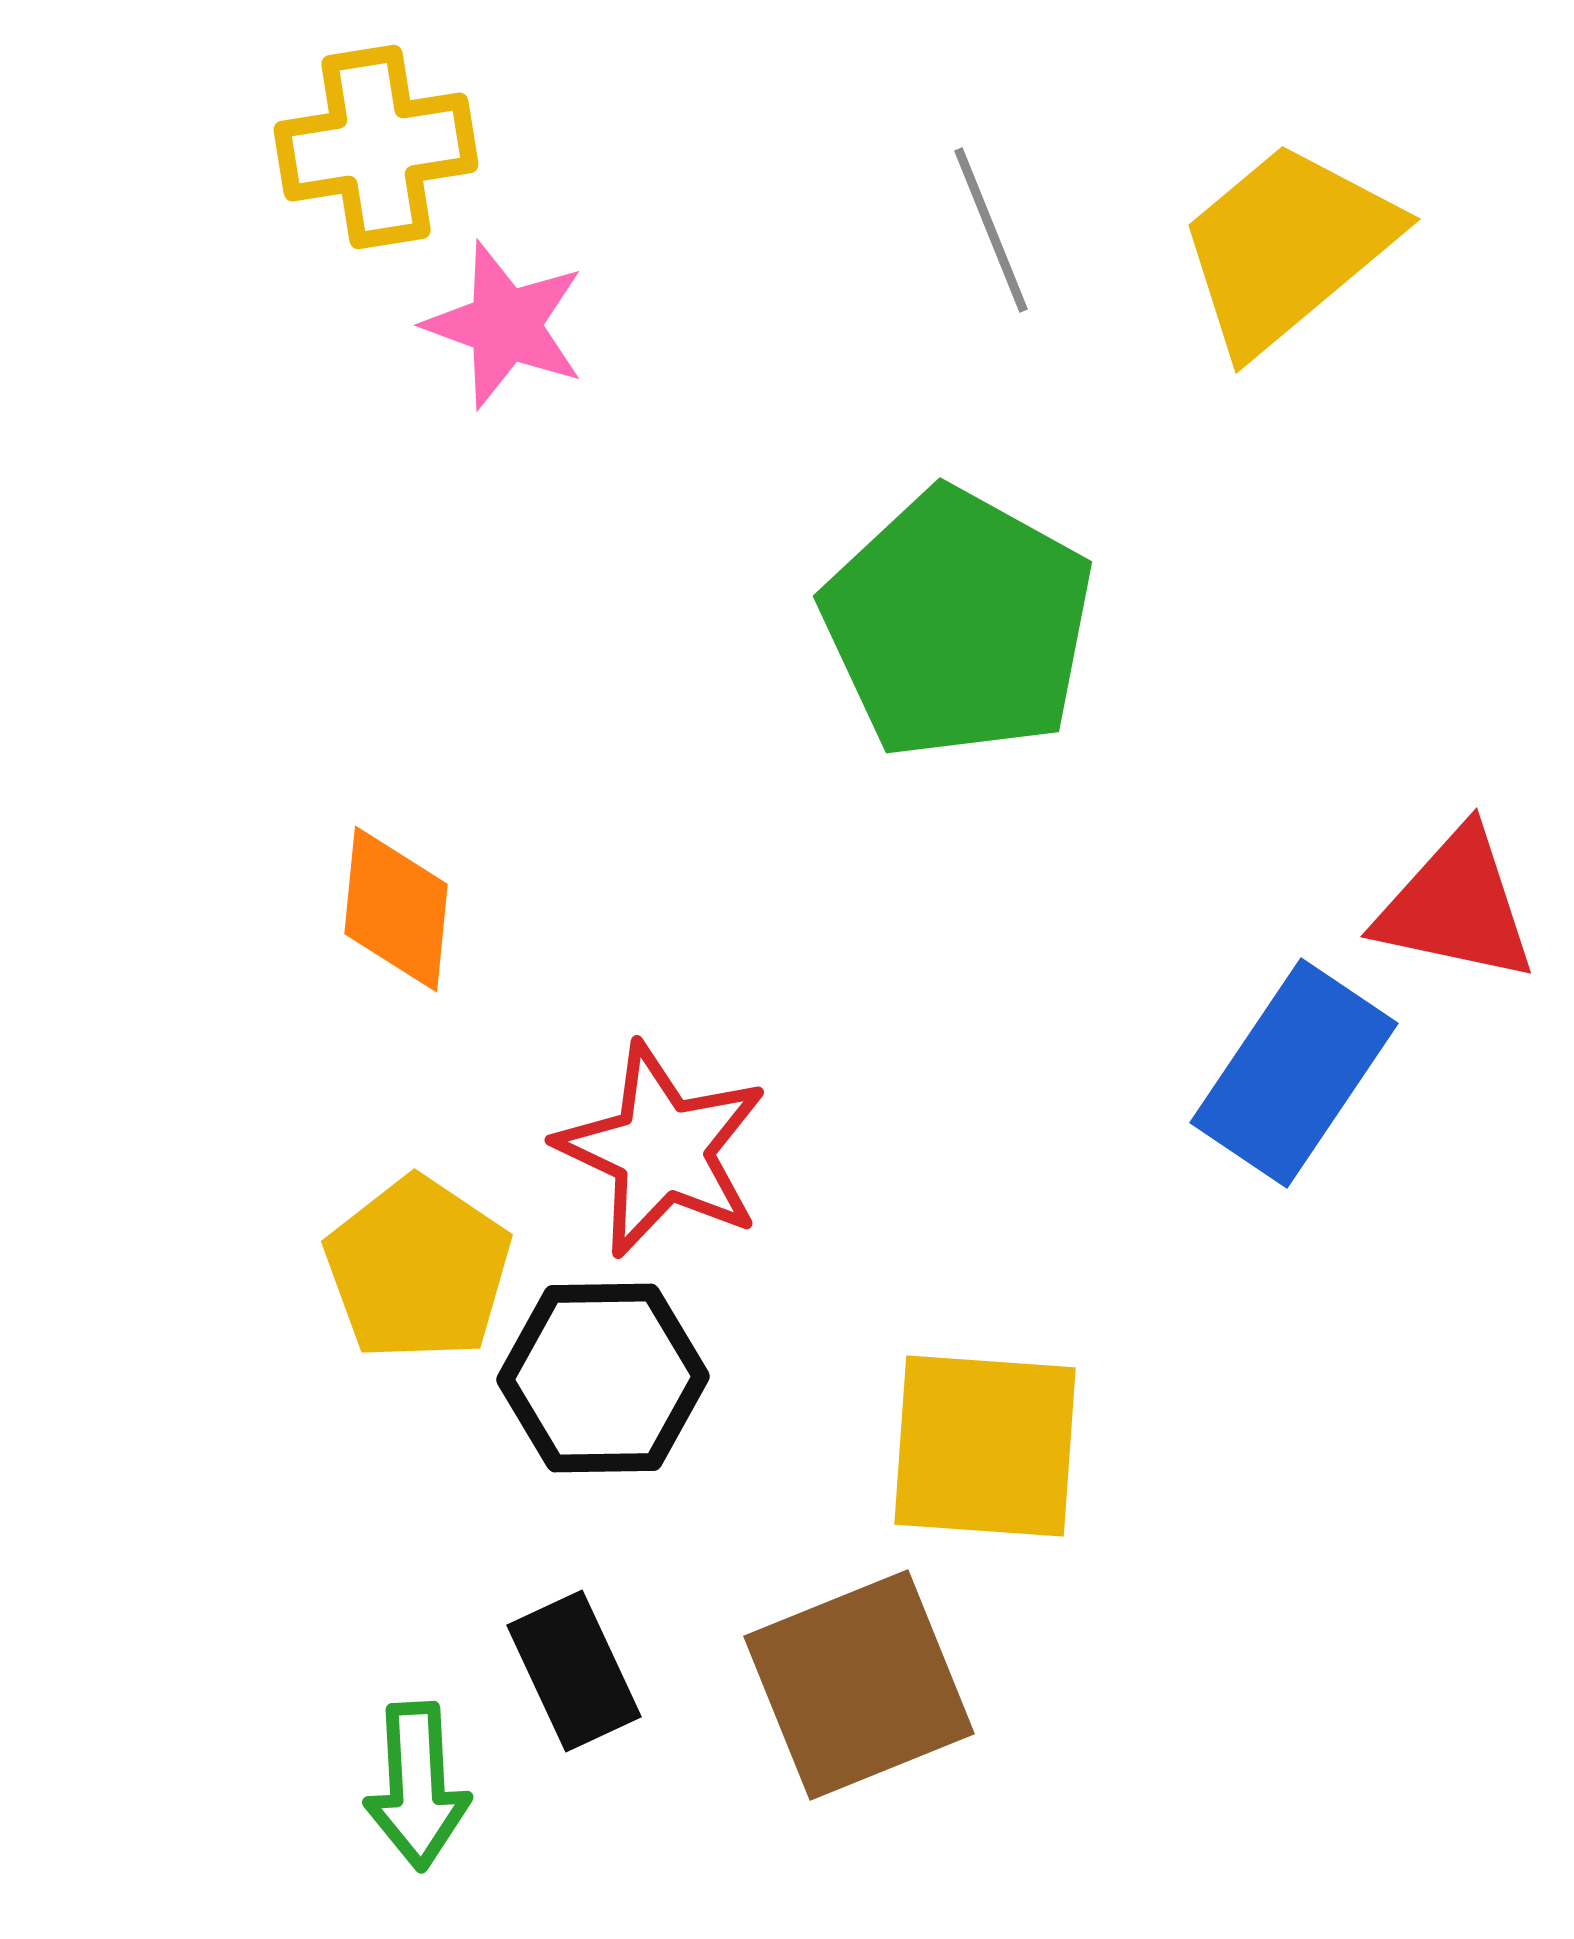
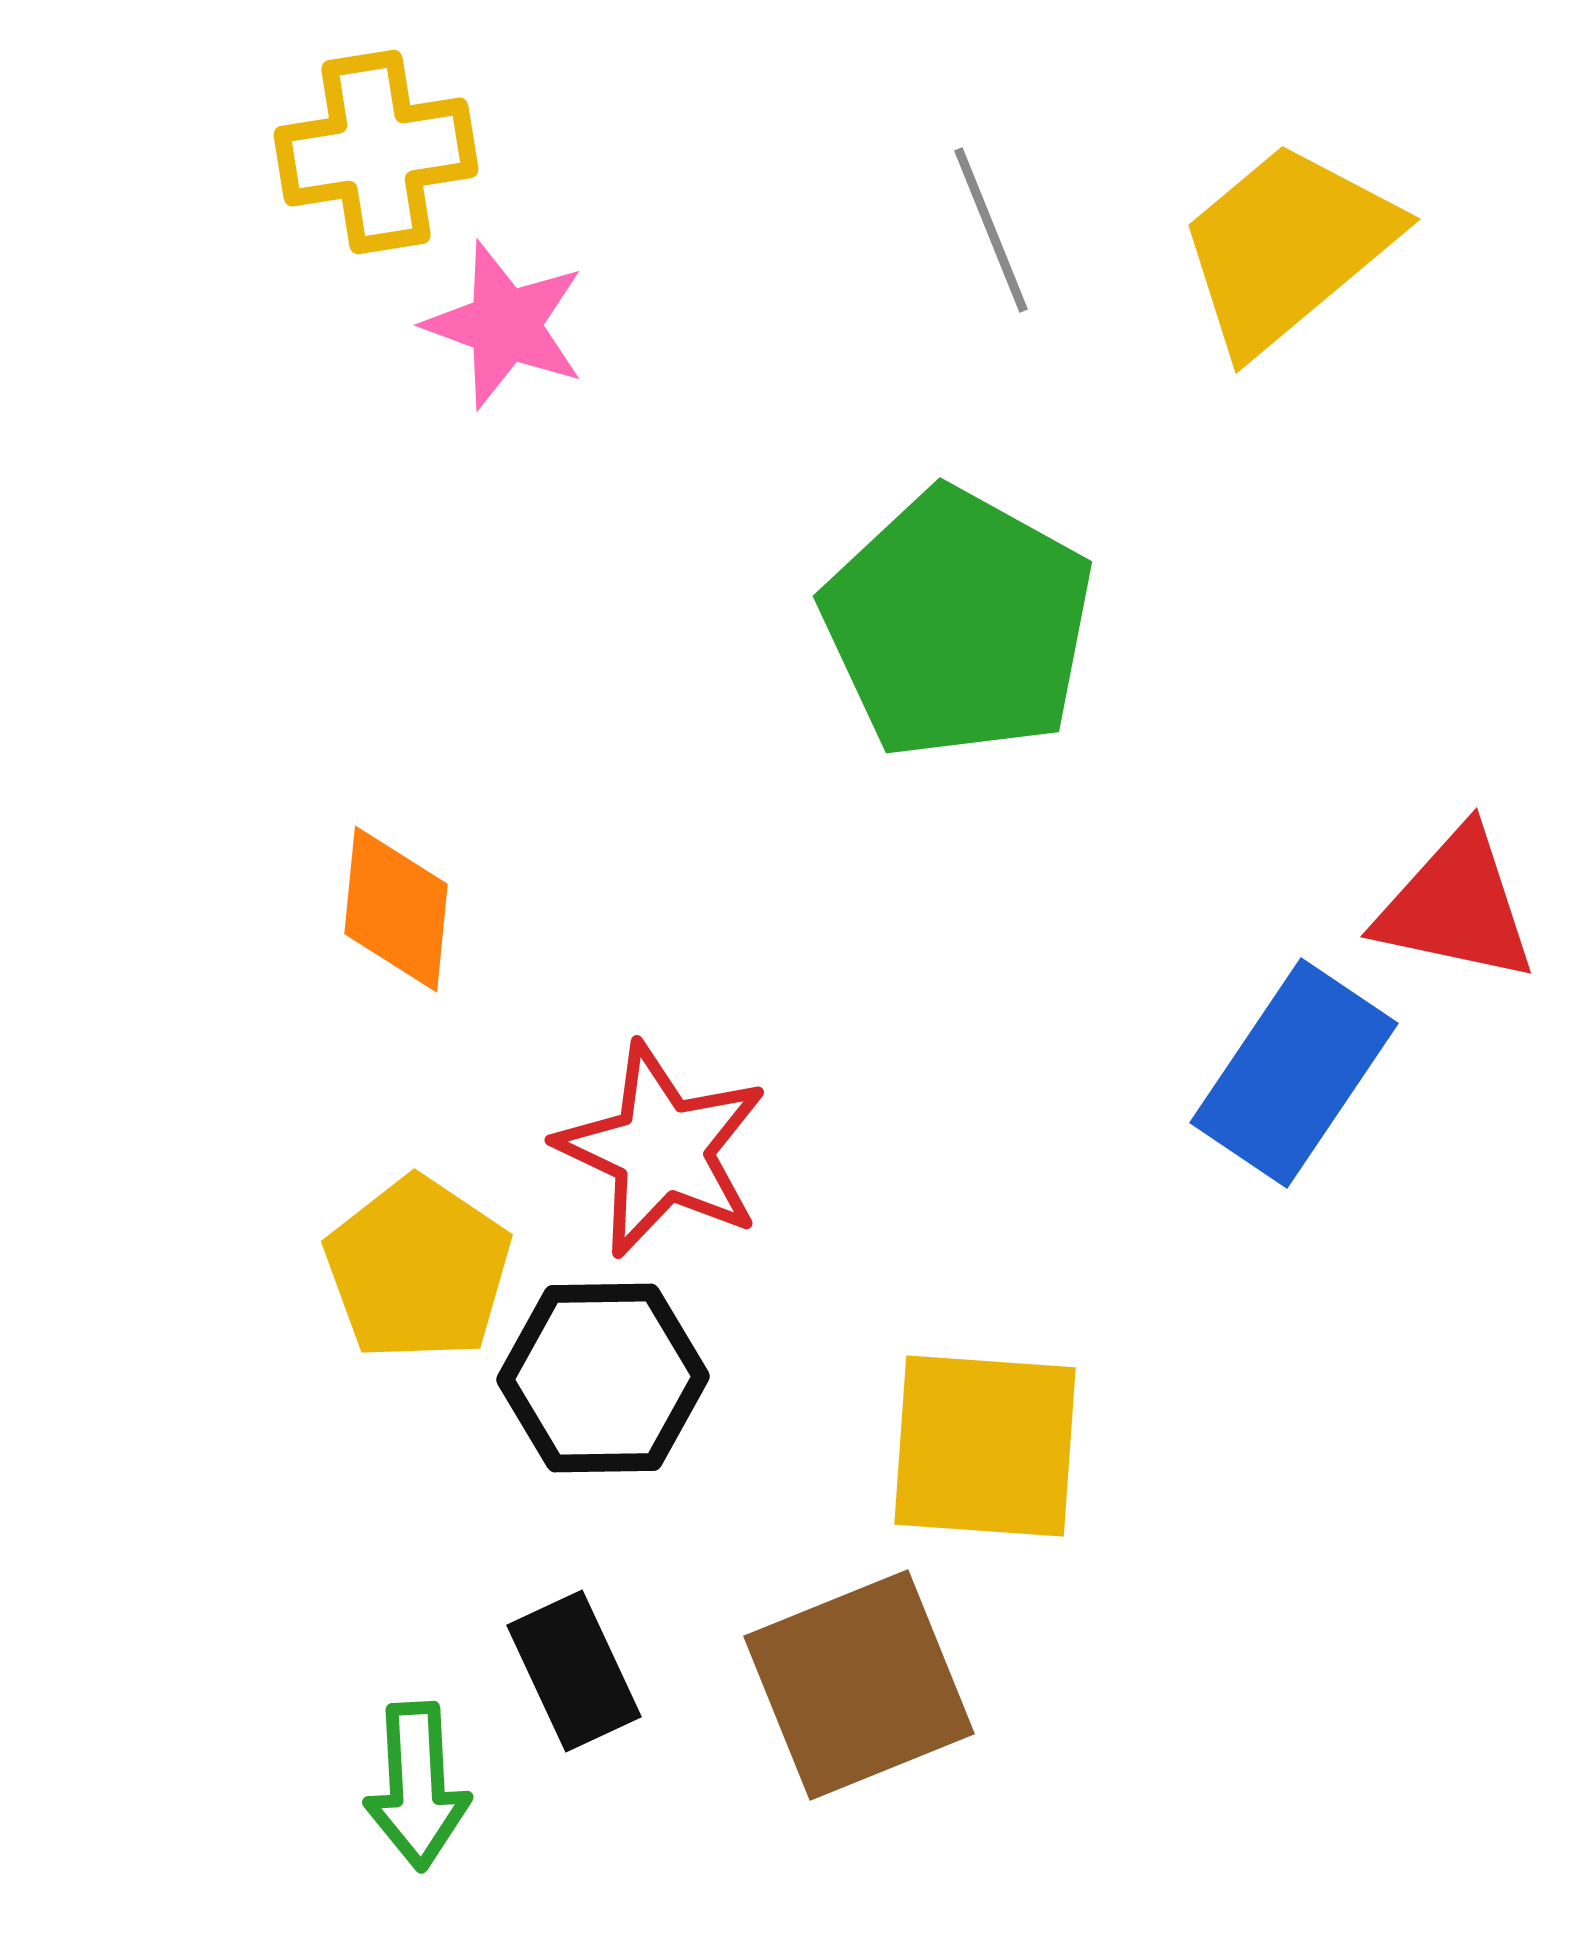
yellow cross: moved 5 px down
